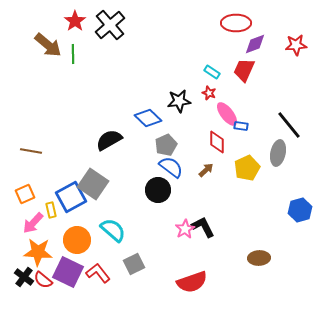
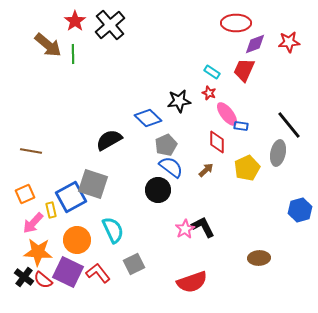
red star at (296, 45): moved 7 px left, 3 px up
gray square at (93, 184): rotated 16 degrees counterclockwise
cyan semicircle at (113, 230): rotated 24 degrees clockwise
